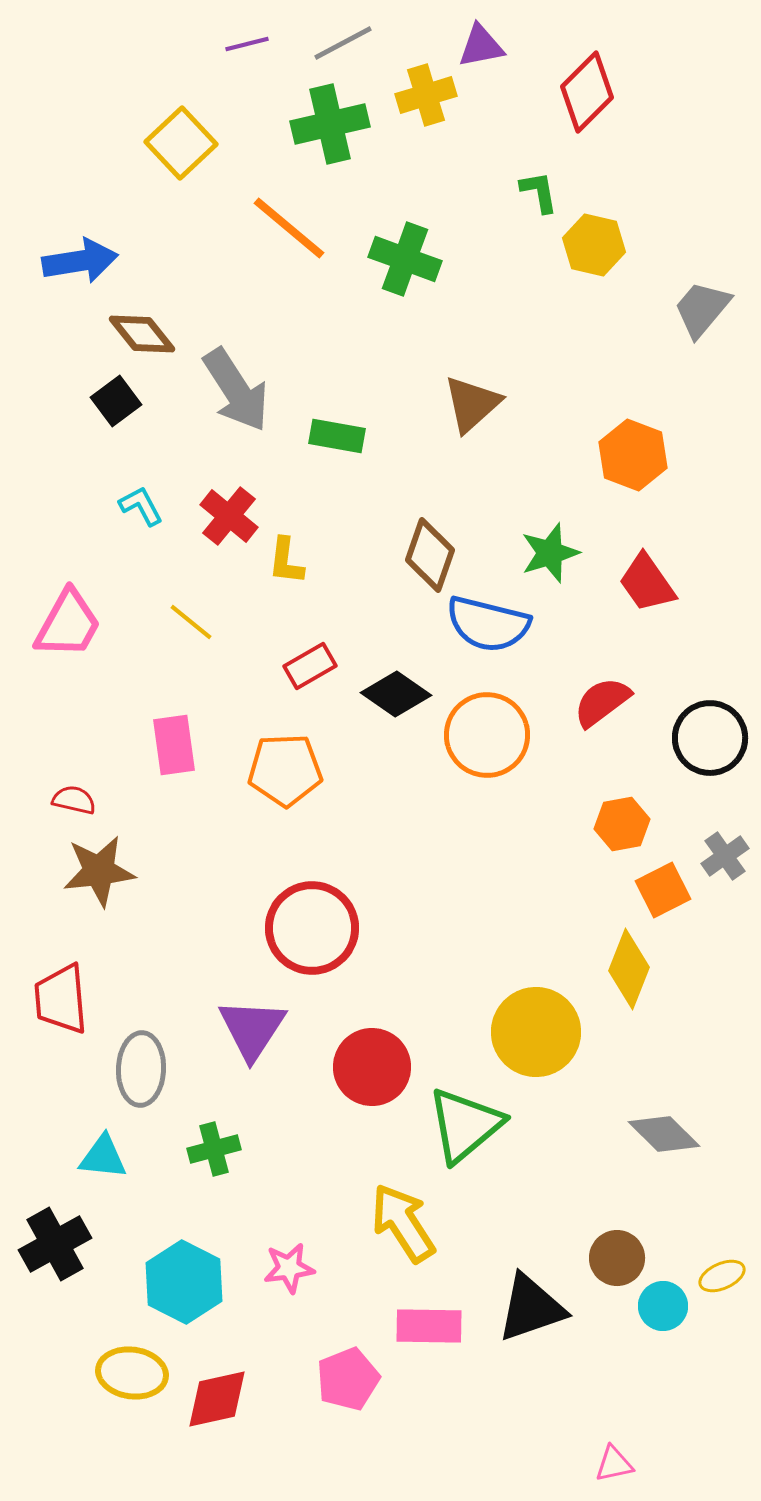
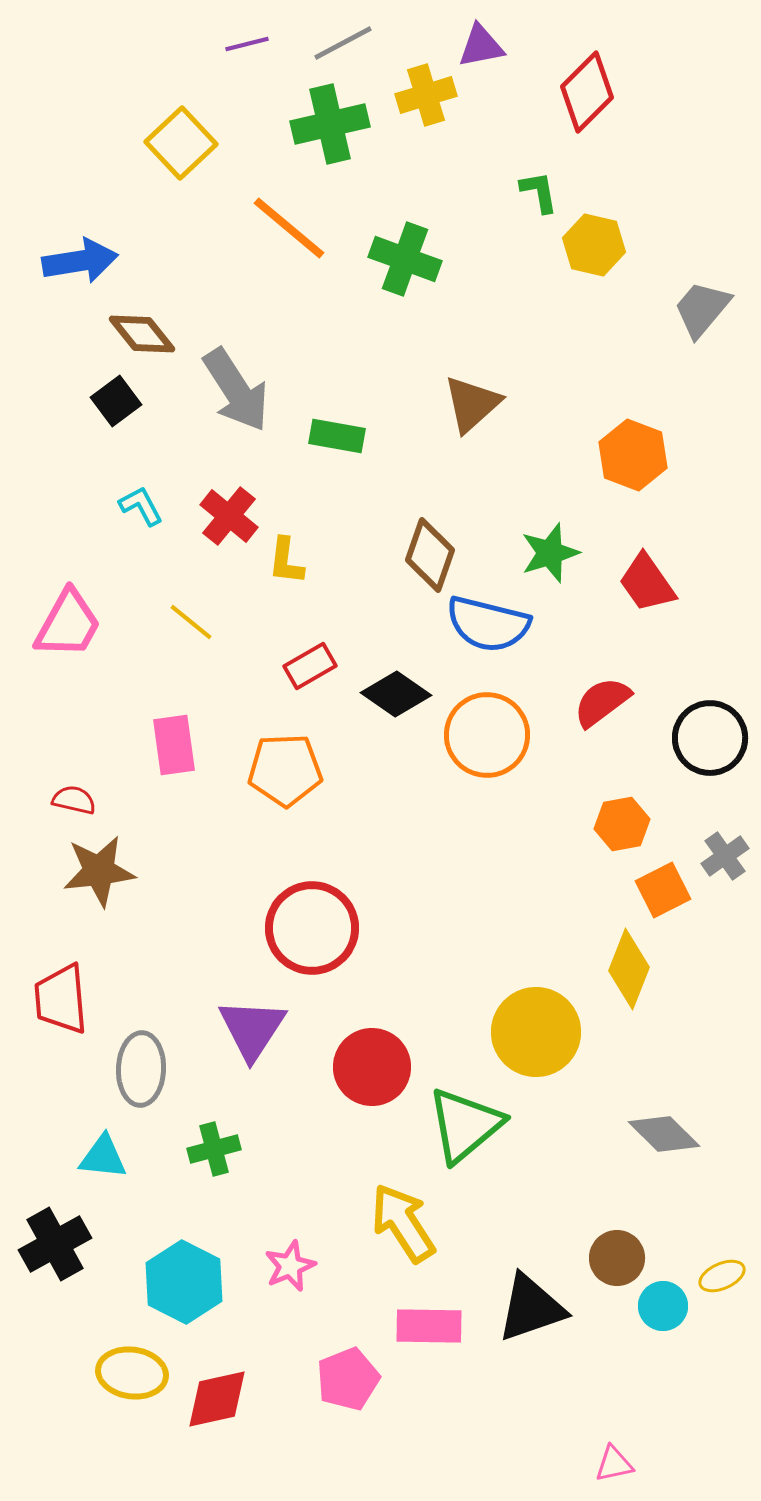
pink star at (289, 1268): moved 1 px right, 2 px up; rotated 15 degrees counterclockwise
